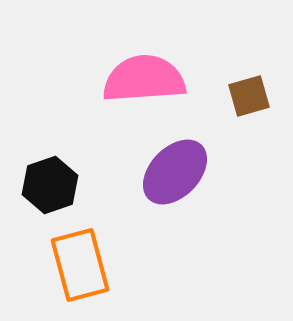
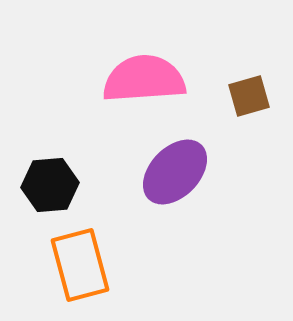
black hexagon: rotated 14 degrees clockwise
